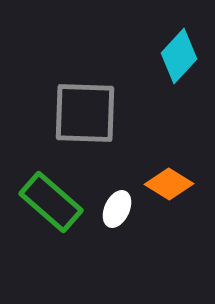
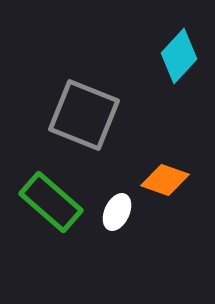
gray square: moved 1 px left, 2 px down; rotated 20 degrees clockwise
orange diamond: moved 4 px left, 4 px up; rotated 12 degrees counterclockwise
white ellipse: moved 3 px down
